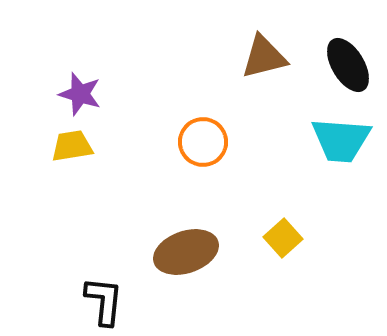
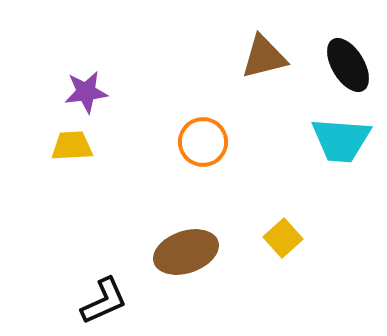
purple star: moved 6 px right, 2 px up; rotated 24 degrees counterclockwise
yellow trapezoid: rotated 6 degrees clockwise
black L-shape: rotated 60 degrees clockwise
